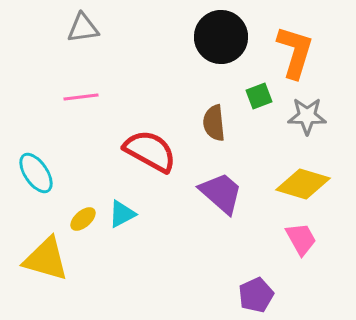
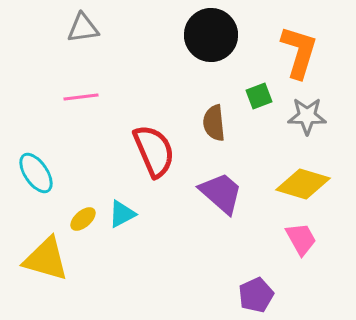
black circle: moved 10 px left, 2 px up
orange L-shape: moved 4 px right
red semicircle: moved 4 px right; rotated 38 degrees clockwise
